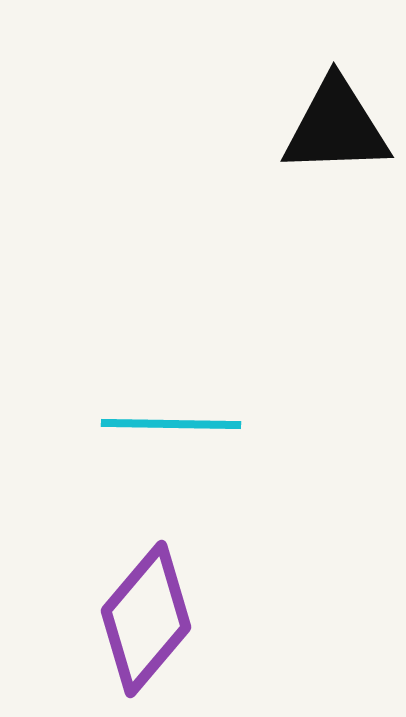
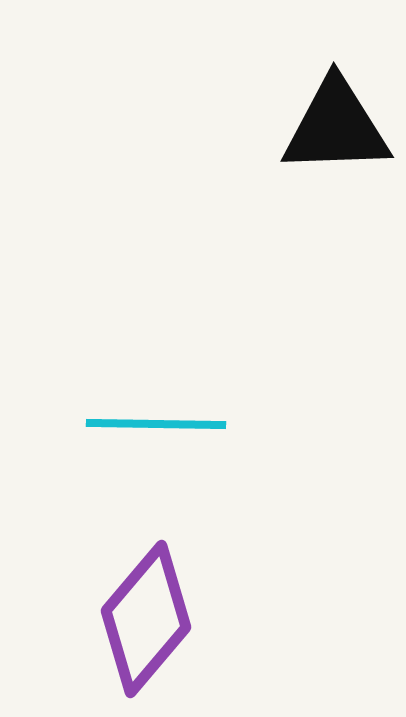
cyan line: moved 15 px left
